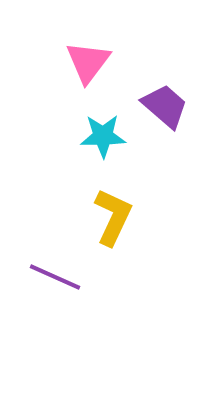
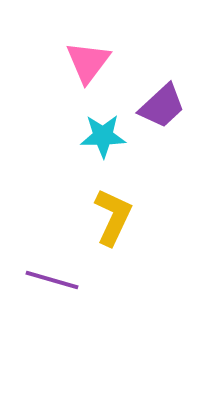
purple trapezoid: moved 3 px left; rotated 96 degrees clockwise
purple line: moved 3 px left, 3 px down; rotated 8 degrees counterclockwise
